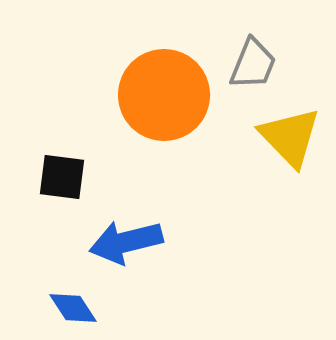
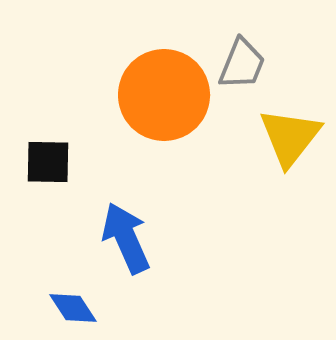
gray trapezoid: moved 11 px left
yellow triangle: rotated 22 degrees clockwise
black square: moved 14 px left, 15 px up; rotated 6 degrees counterclockwise
blue arrow: moved 4 px up; rotated 80 degrees clockwise
